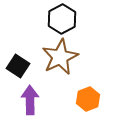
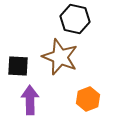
black hexagon: moved 13 px right; rotated 20 degrees counterclockwise
brown star: rotated 24 degrees counterclockwise
black square: rotated 30 degrees counterclockwise
